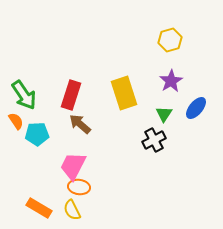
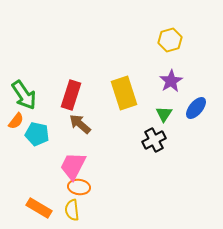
orange semicircle: rotated 72 degrees clockwise
cyan pentagon: rotated 15 degrees clockwise
yellow semicircle: rotated 20 degrees clockwise
